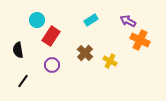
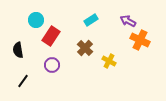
cyan circle: moved 1 px left
brown cross: moved 5 px up
yellow cross: moved 1 px left
